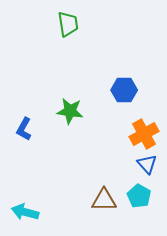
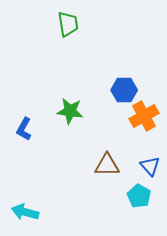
orange cross: moved 18 px up
blue triangle: moved 3 px right, 2 px down
brown triangle: moved 3 px right, 35 px up
